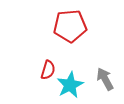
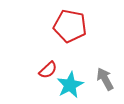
red pentagon: rotated 16 degrees clockwise
red semicircle: rotated 30 degrees clockwise
